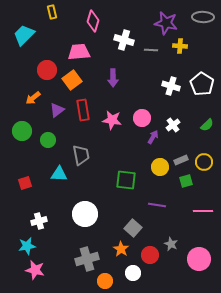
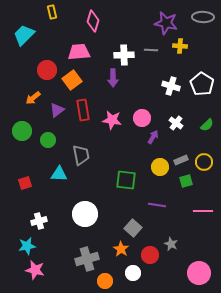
white cross at (124, 40): moved 15 px down; rotated 18 degrees counterclockwise
white cross at (173, 125): moved 3 px right, 2 px up; rotated 16 degrees counterclockwise
pink circle at (199, 259): moved 14 px down
